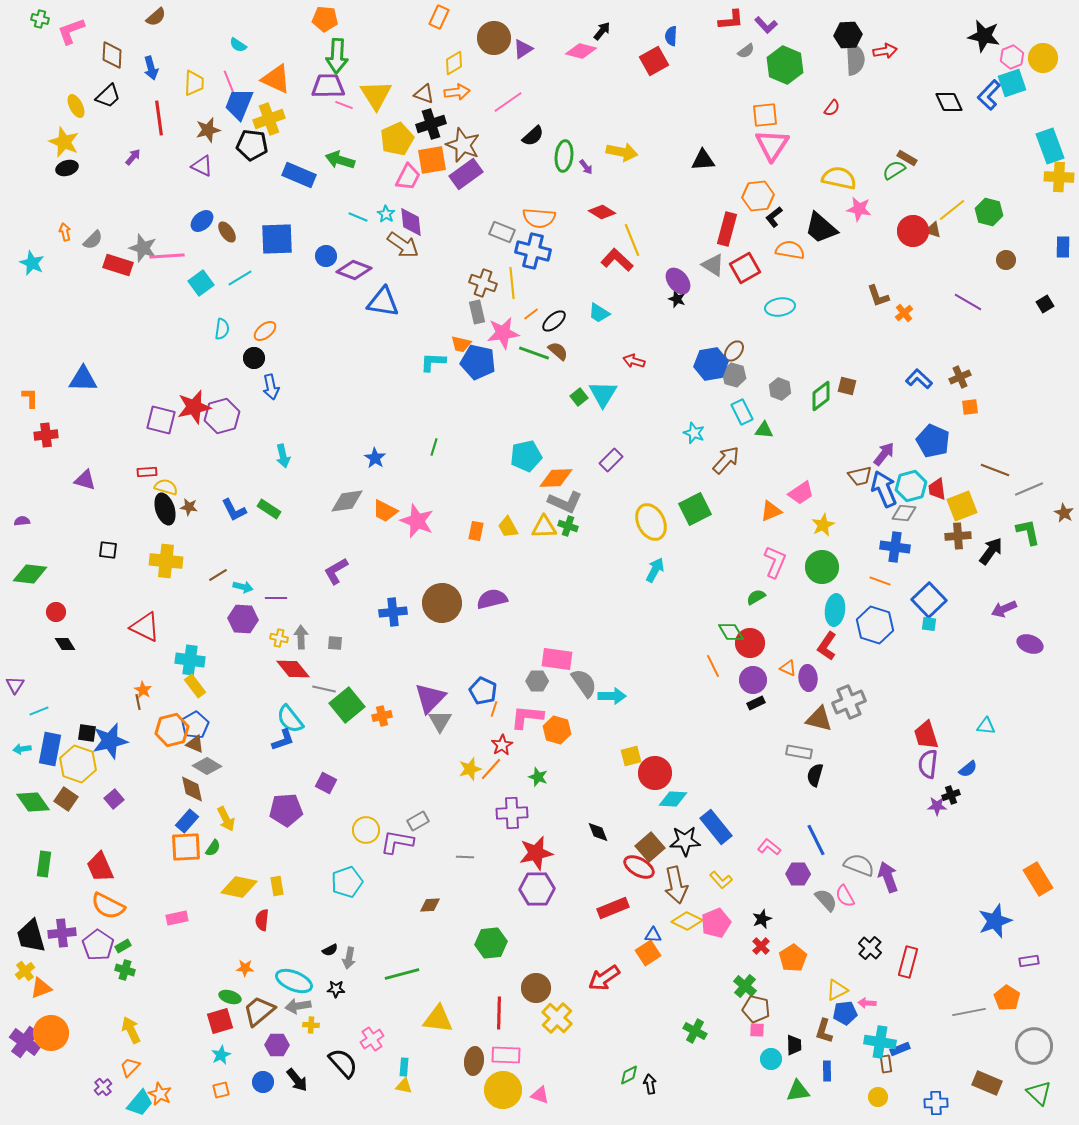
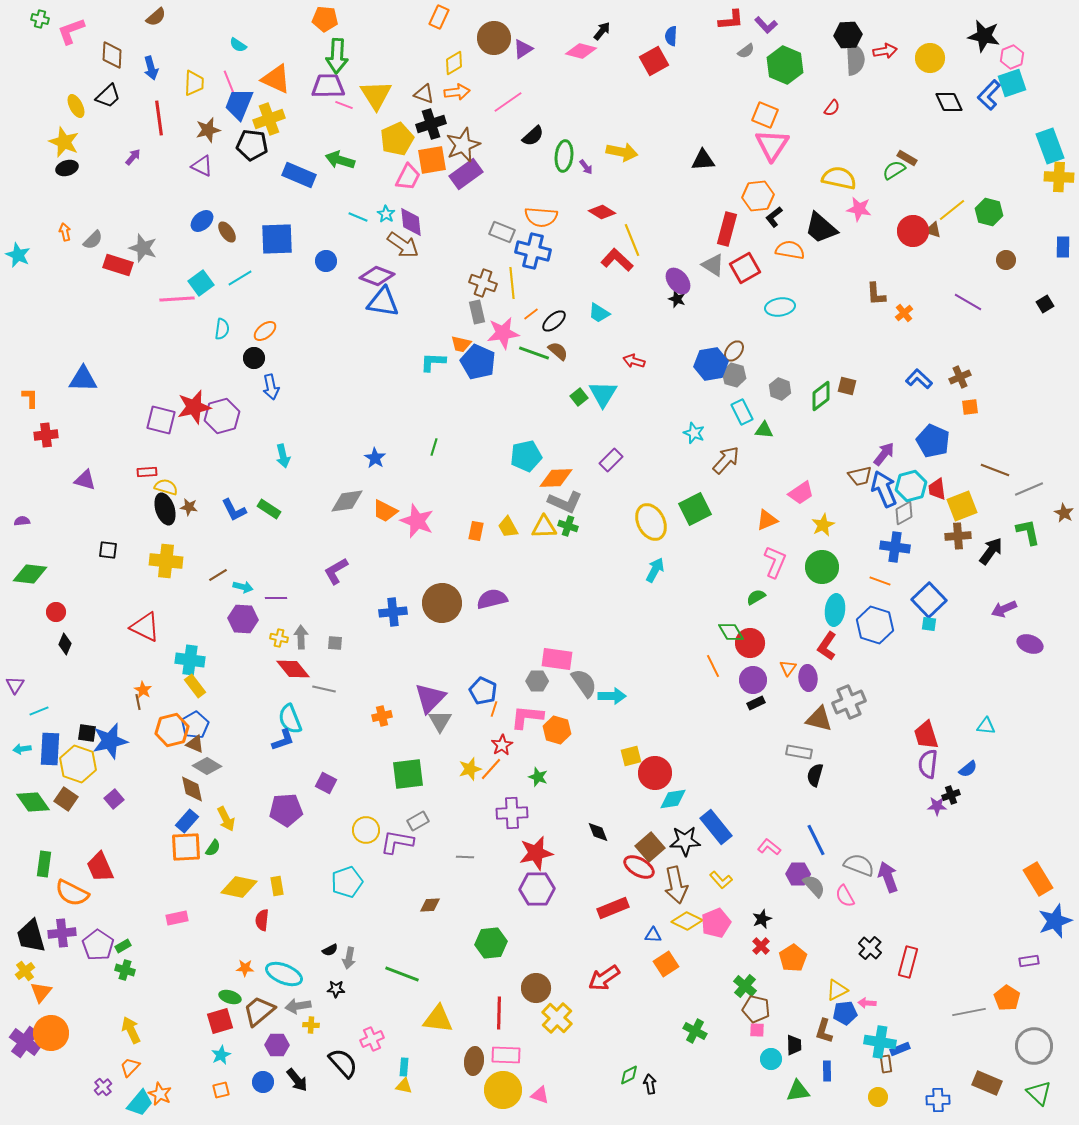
yellow circle at (1043, 58): moved 113 px left
orange square at (765, 115): rotated 28 degrees clockwise
brown star at (463, 145): rotated 28 degrees clockwise
orange semicircle at (539, 218): moved 2 px right, 1 px up
pink line at (167, 256): moved 10 px right, 43 px down
blue circle at (326, 256): moved 5 px down
cyan star at (32, 263): moved 14 px left, 8 px up
purple diamond at (354, 270): moved 23 px right, 6 px down
brown L-shape at (878, 296): moved 2 px left, 2 px up; rotated 15 degrees clockwise
blue pentagon at (478, 362): rotated 12 degrees clockwise
orange triangle at (771, 511): moved 4 px left, 9 px down
gray diamond at (904, 513): rotated 35 degrees counterclockwise
black diamond at (65, 644): rotated 55 degrees clockwise
orange triangle at (788, 668): rotated 42 degrees clockwise
green square at (347, 705): moved 61 px right, 69 px down; rotated 32 degrees clockwise
cyan semicircle at (290, 719): rotated 16 degrees clockwise
blue rectangle at (50, 749): rotated 8 degrees counterclockwise
cyan diamond at (673, 799): rotated 12 degrees counterclockwise
gray semicircle at (826, 900): moved 12 px left, 14 px up
orange semicircle at (108, 906): moved 36 px left, 13 px up
blue star at (995, 921): moved 60 px right
orange square at (648, 953): moved 18 px right, 11 px down
green line at (402, 974): rotated 36 degrees clockwise
cyan ellipse at (294, 981): moved 10 px left, 7 px up
orange triangle at (41, 988): moved 4 px down; rotated 30 degrees counterclockwise
pink cross at (372, 1039): rotated 10 degrees clockwise
blue cross at (936, 1103): moved 2 px right, 3 px up
